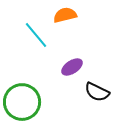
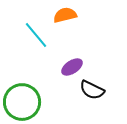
black semicircle: moved 5 px left, 2 px up
